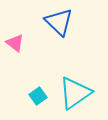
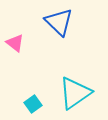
cyan square: moved 5 px left, 8 px down
